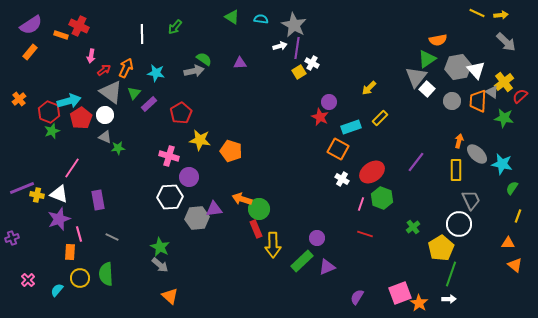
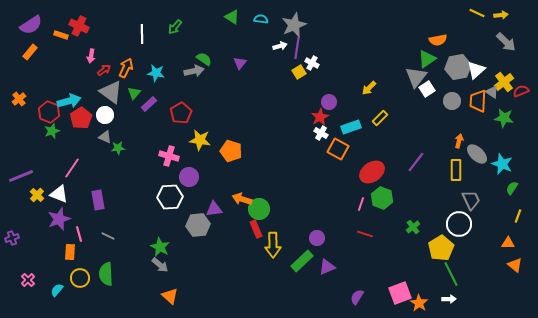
gray star at (294, 25): rotated 20 degrees clockwise
purple triangle at (240, 63): rotated 48 degrees counterclockwise
white triangle at (476, 70): rotated 30 degrees clockwise
white square at (427, 89): rotated 14 degrees clockwise
red semicircle at (520, 96): moved 1 px right, 5 px up; rotated 21 degrees clockwise
red star at (320, 117): rotated 18 degrees clockwise
cyan star at (502, 164): rotated 10 degrees clockwise
white cross at (342, 179): moved 21 px left, 46 px up
purple line at (22, 188): moved 1 px left, 12 px up
yellow cross at (37, 195): rotated 32 degrees clockwise
gray hexagon at (197, 218): moved 1 px right, 7 px down
gray line at (112, 237): moved 4 px left, 1 px up
green line at (451, 274): rotated 45 degrees counterclockwise
